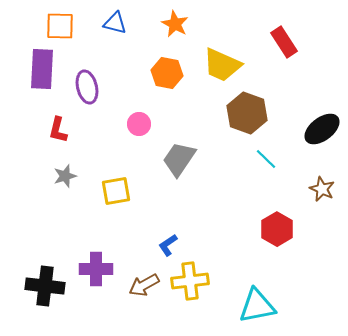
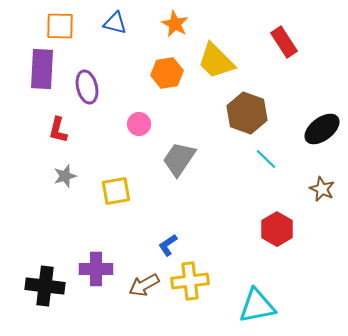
yellow trapezoid: moved 6 px left, 4 px up; rotated 21 degrees clockwise
orange hexagon: rotated 20 degrees counterclockwise
